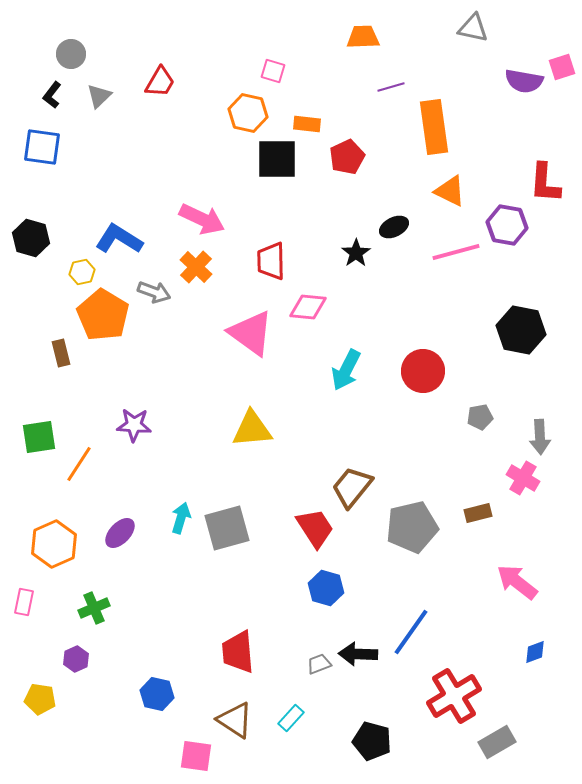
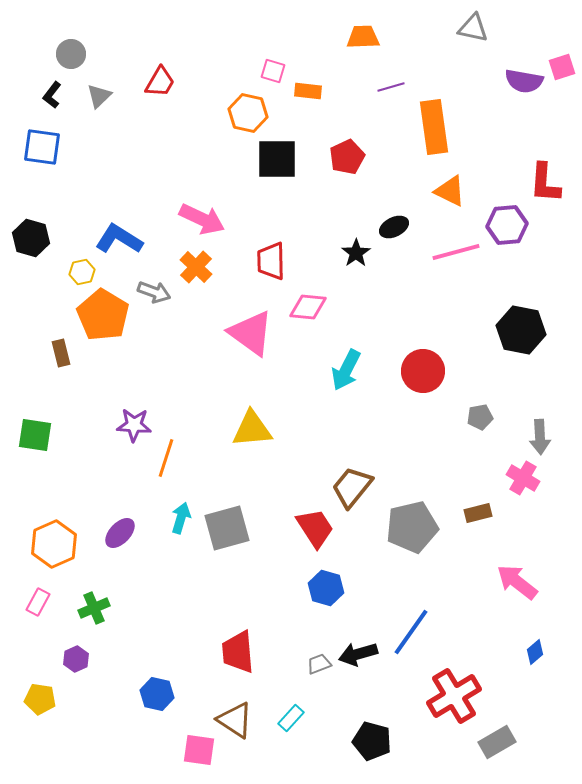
orange rectangle at (307, 124): moved 1 px right, 33 px up
purple hexagon at (507, 225): rotated 15 degrees counterclockwise
green square at (39, 437): moved 4 px left, 2 px up; rotated 18 degrees clockwise
orange line at (79, 464): moved 87 px right, 6 px up; rotated 15 degrees counterclockwise
pink rectangle at (24, 602): moved 14 px right; rotated 16 degrees clockwise
blue diamond at (535, 652): rotated 20 degrees counterclockwise
black arrow at (358, 654): rotated 18 degrees counterclockwise
pink square at (196, 756): moved 3 px right, 6 px up
